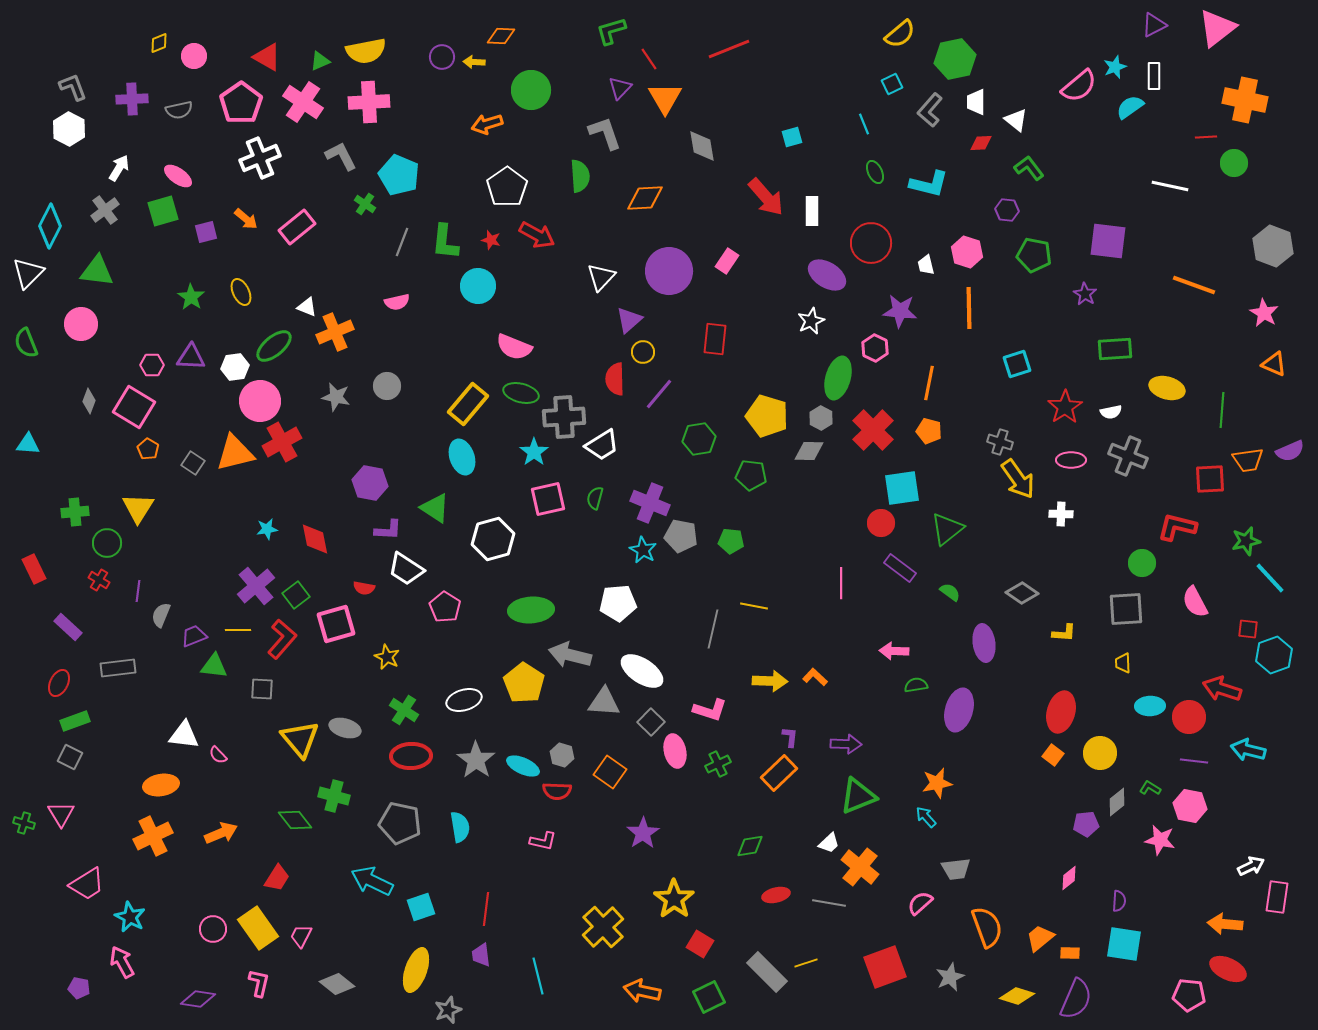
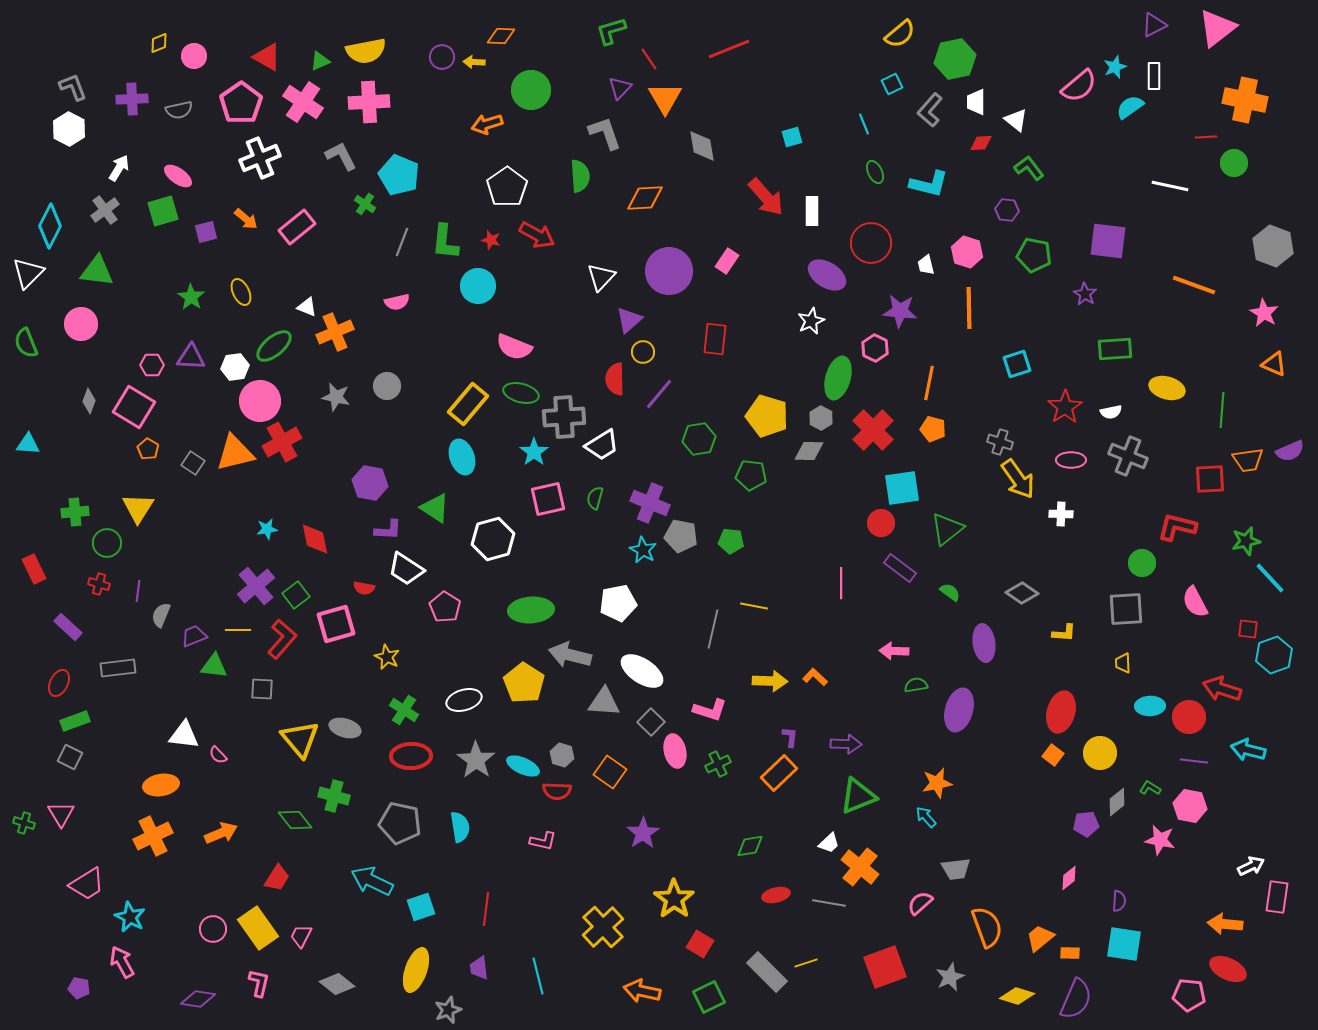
orange pentagon at (929, 431): moved 4 px right, 2 px up
red cross at (99, 580): moved 4 px down; rotated 15 degrees counterclockwise
white pentagon at (618, 603): rotated 6 degrees counterclockwise
purple trapezoid at (481, 955): moved 2 px left, 13 px down
